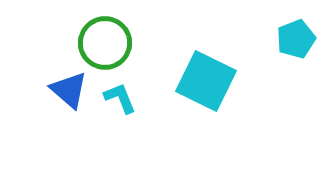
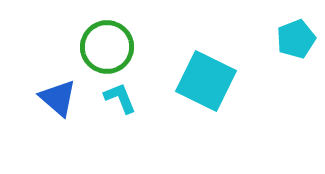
green circle: moved 2 px right, 4 px down
blue triangle: moved 11 px left, 8 px down
